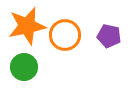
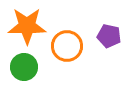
orange star: rotated 12 degrees clockwise
orange circle: moved 2 px right, 11 px down
